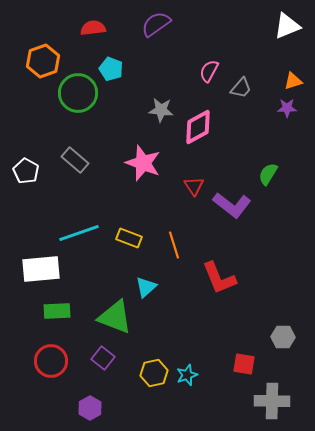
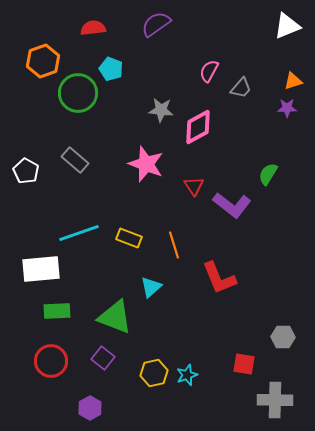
pink star: moved 3 px right, 1 px down
cyan triangle: moved 5 px right
gray cross: moved 3 px right, 1 px up
